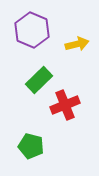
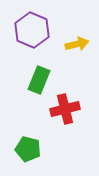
green rectangle: rotated 24 degrees counterclockwise
red cross: moved 4 px down; rotated 8 degrees clockwise
green pentagon: moved 3 px left, 3 px down
